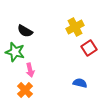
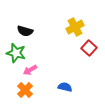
black semicircle: rotated 14 degrees counterclockwise
red square: rotated 14 degrees counterclockwise
green star: moved 1 px right, 1 px down
pink arrow: rotated 72 degrees clockwise
blue semicircle: moved 15 px left, 4 px down
